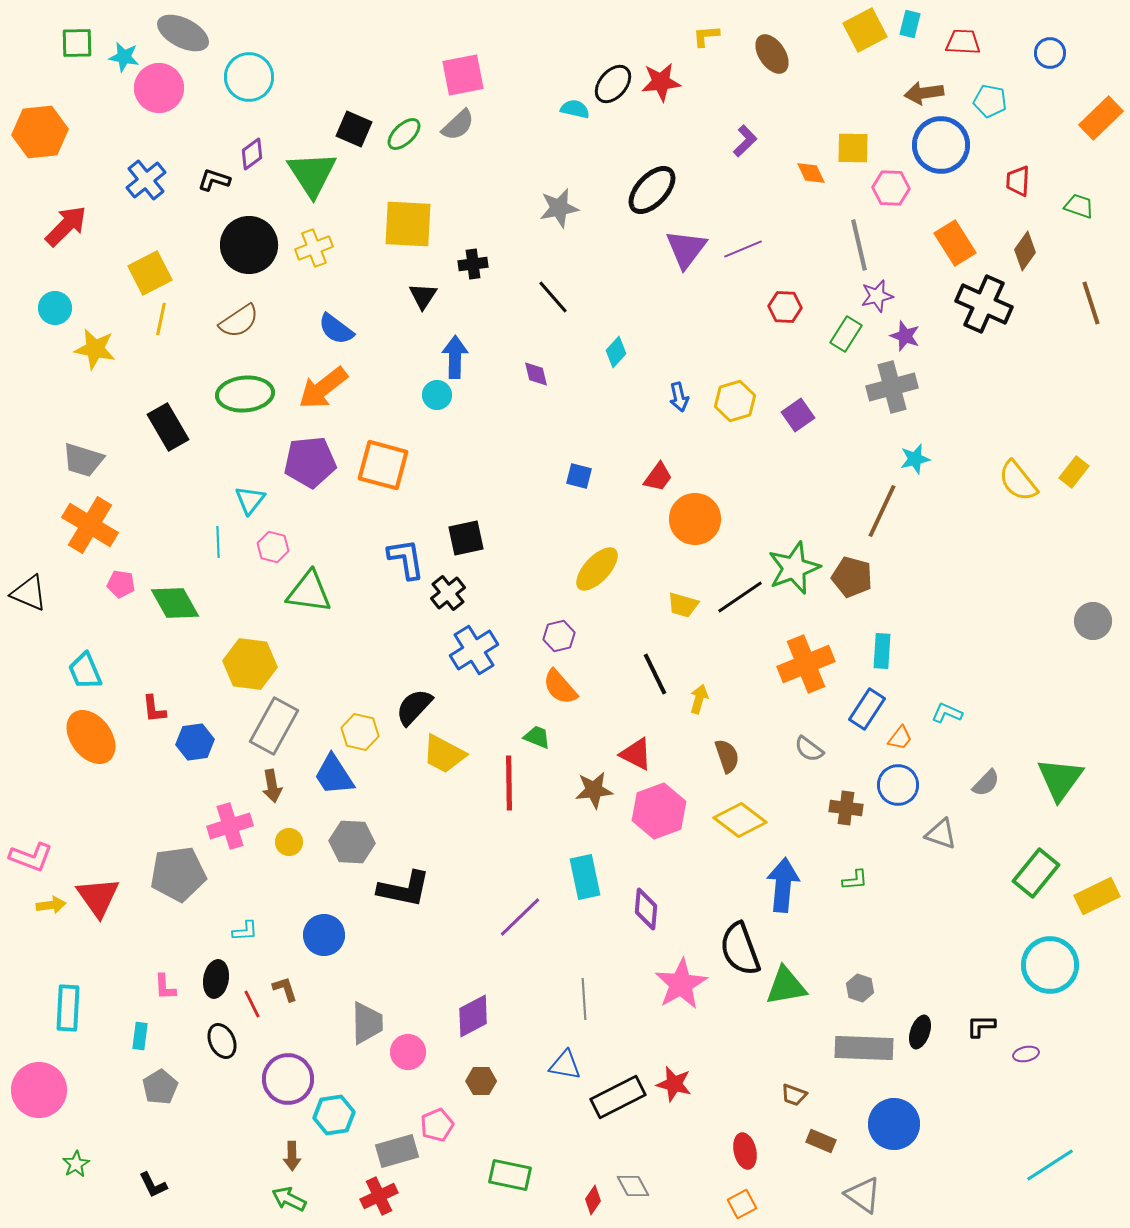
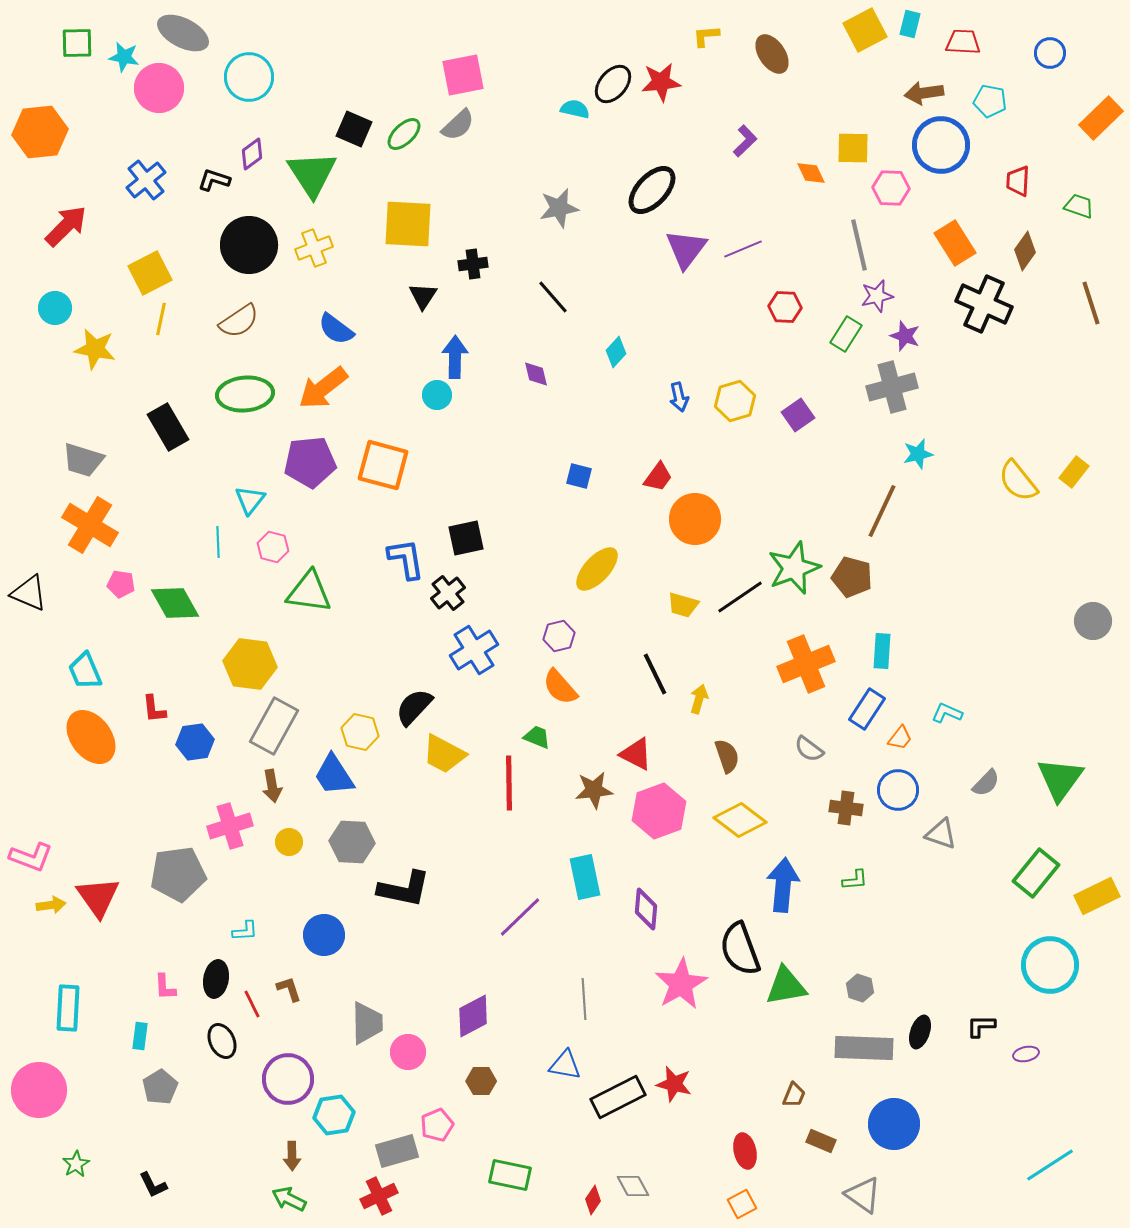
cyan star at (915, 459): moved 3 px right, 5 px up
blue circle at (898, 785): moved 5 px down
brown L-shape at (285, 989): moved 4 px right
brown trapezoid at (794, 1095): rotated 88 degrees counterclockwise
